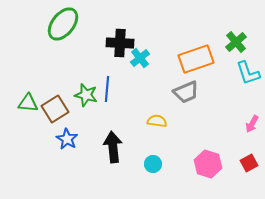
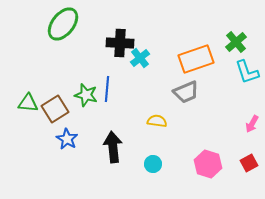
cyan L-shape: moved 1 px left, 1 px up
